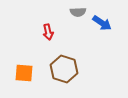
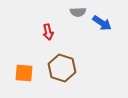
brown hexagon: moved 2 px left, 1 px up
